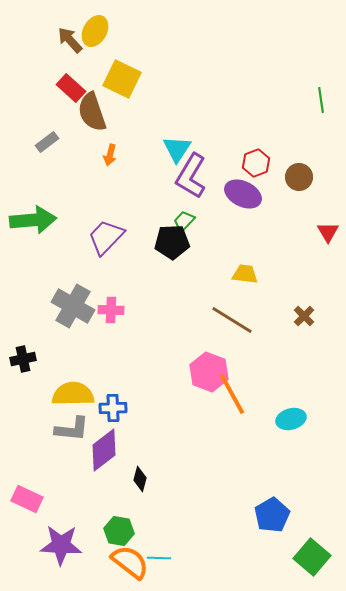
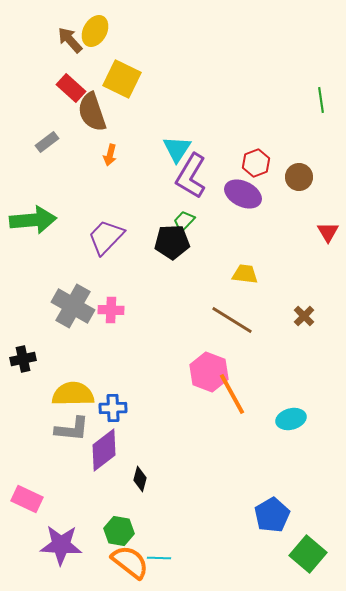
green square: moved 4 px left, 3 px up
